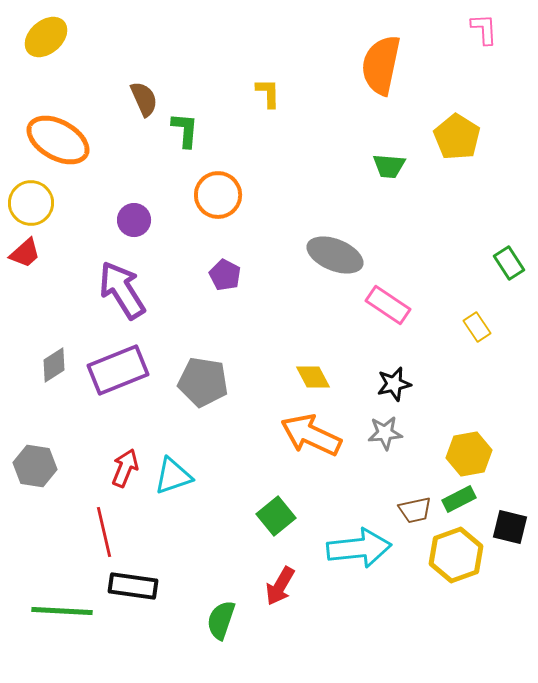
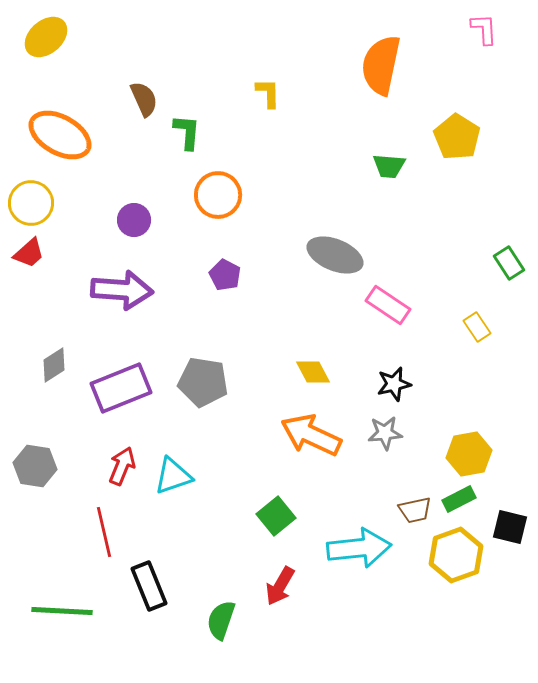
green L-shape at (185, 130): moved 2 px right, 2 px down
orange ellipse at (58, 140): moved 2 px right, 5 px up
red trapezoid at (25, 253): moved 4 px right
purple arrow at (122, 290): rotated 126 degrees clockwise
purple rectangle at (118, 370): moved 3 px right, 18 px down
yellow diamond at (313, 377): moved 5 px up
red arrow at (125, 468): moved 3 px left, 2 px up
black rectangle at (133, 586): moved 16 px right; rotated 60 degrees clockwise
